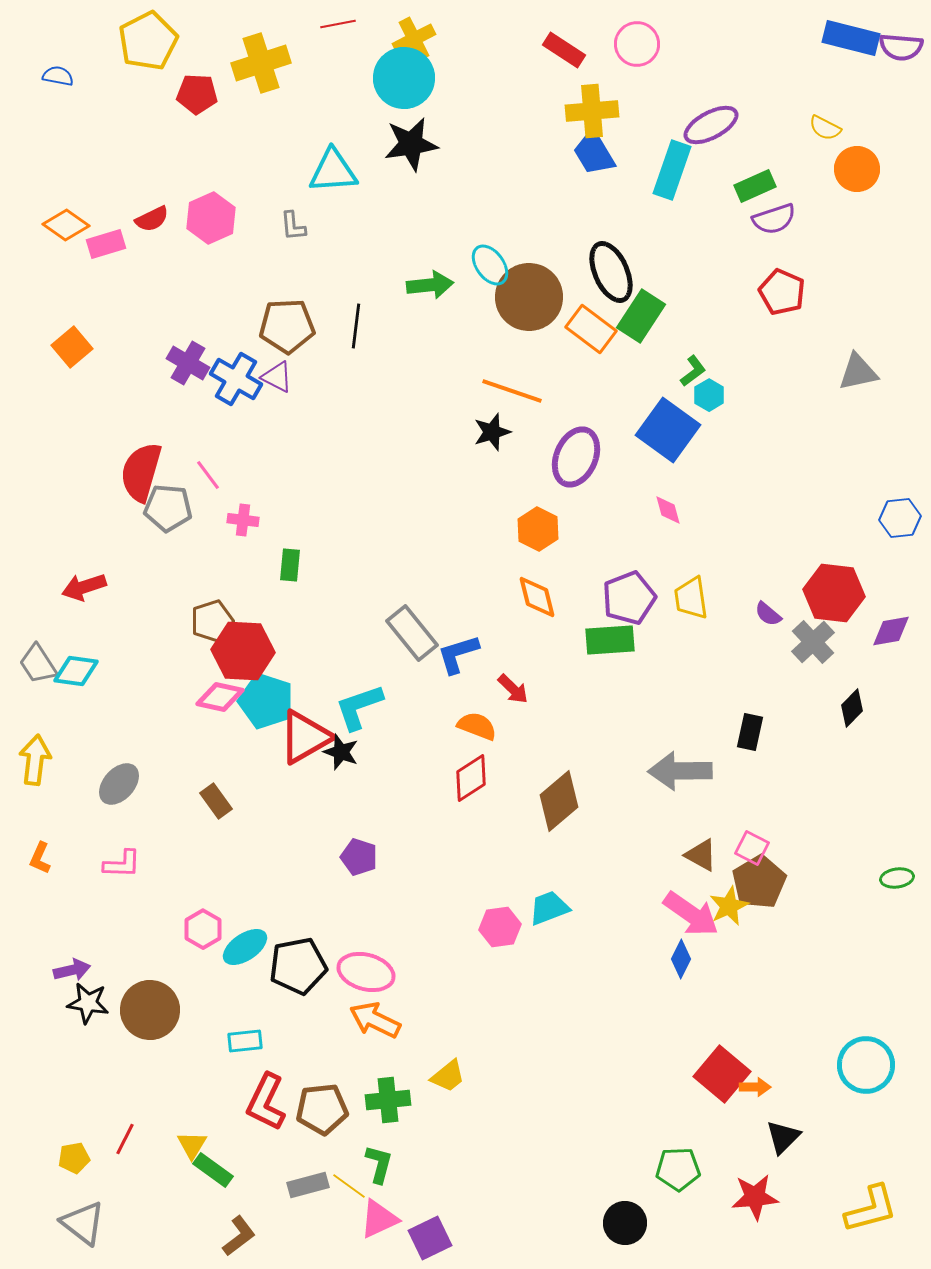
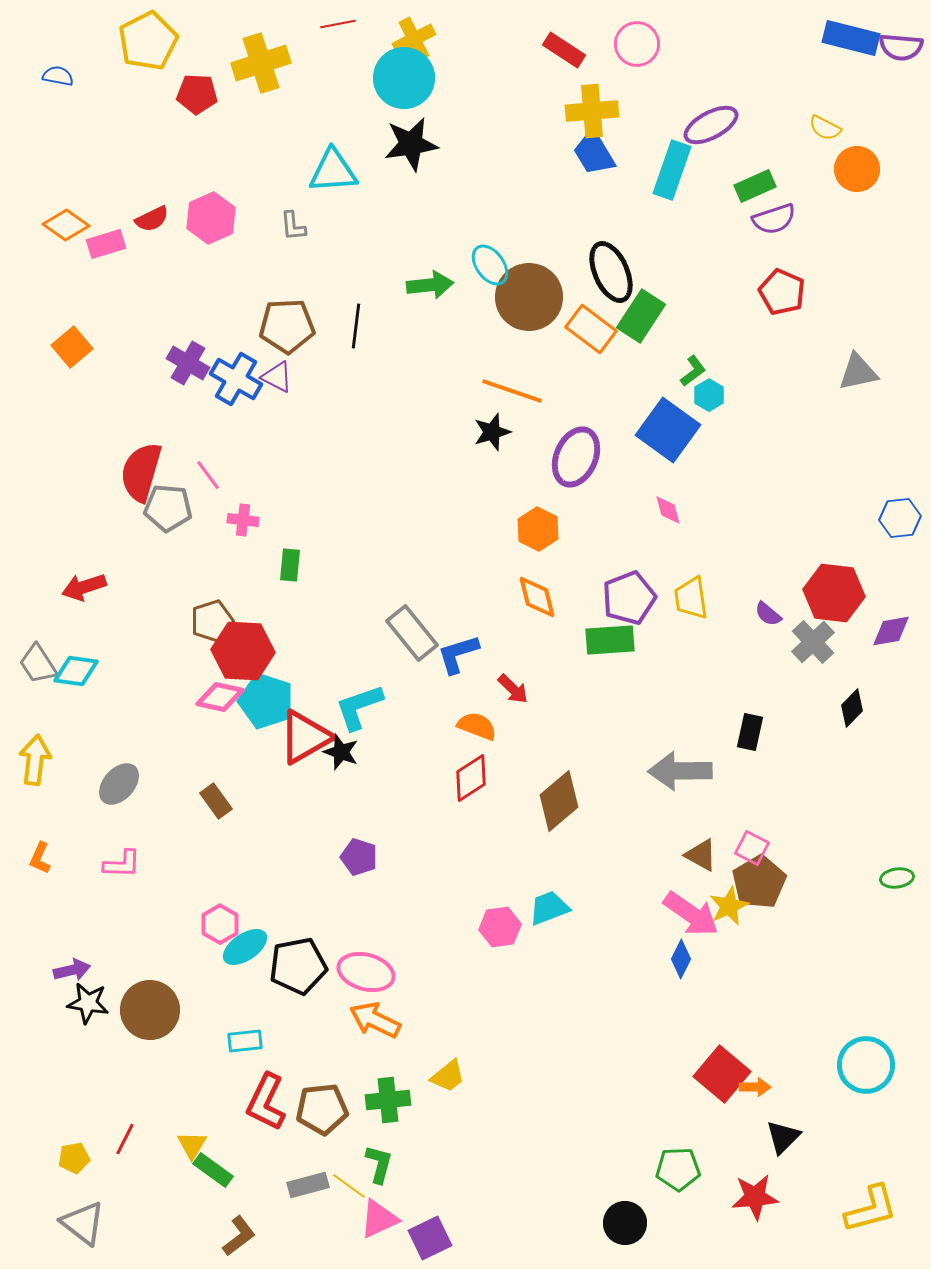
pink hexagon at (203, 929): moved 17 px right, 5 px up
